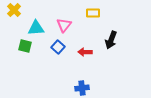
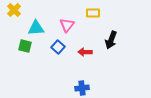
pink triangle: moved 3 px right
